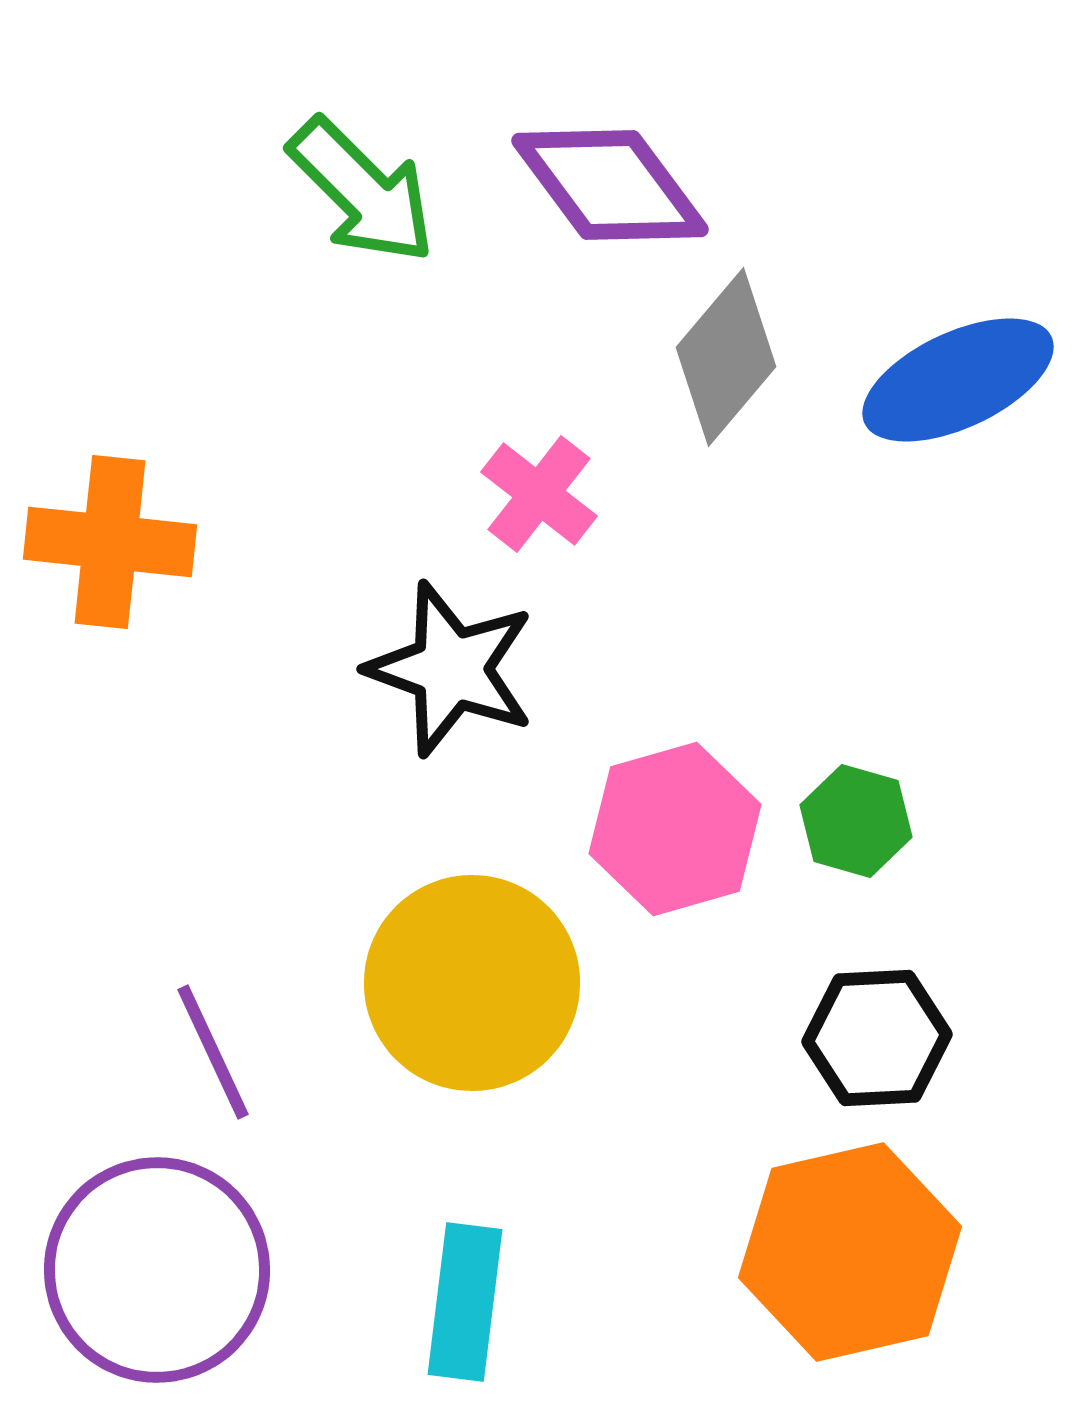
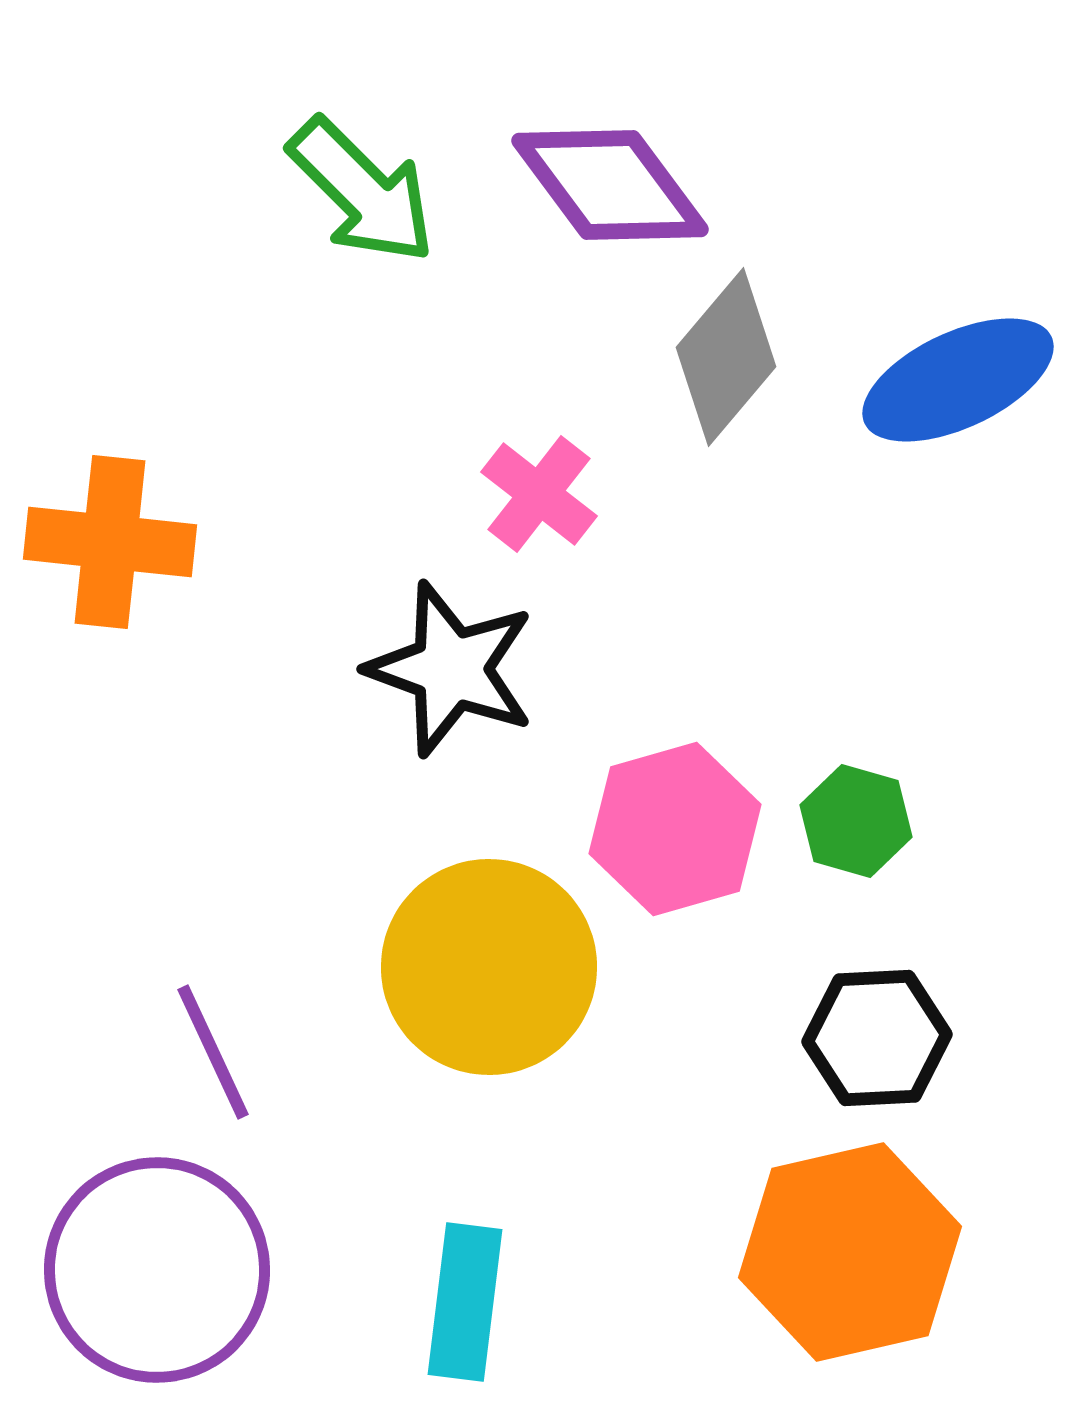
yellow circle: moved 17 px right, 16 px up
